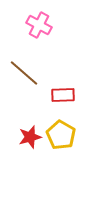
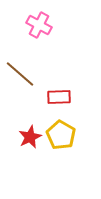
brown line: moved 4 px left, 1 px down
red rectangle: moved 4 px left, 2 px down
red star: rotated 10 degrees counterclockwise
